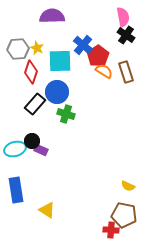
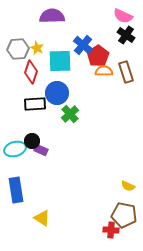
pink semicircle: moved 1 px up; rotated 126 degrees clockwise
orange semicircle: rotated 30 degrees counterclockwise
blue circle: moved 1 px down
black rectangle: rotated 45 degrees clockwise
green cross: moved 4 px right; rotated 30 degrees clockwise
yellow triangle: moved 5 px left, 8 px down
